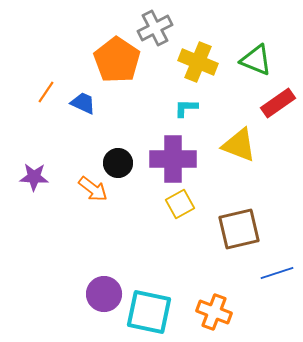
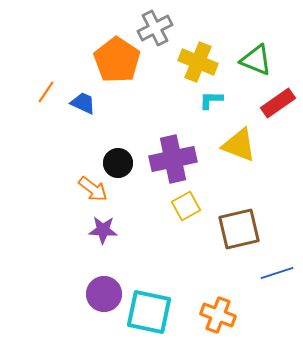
cyan L-shape: moved 25 px right, 8 px up
purple cross: rotated 12 degrees counterclockwise
purple star: moved 69 px right, 53 px down
yellow square: moved 6 px right, 2 px down
orange cross: moved 4 px right, 3 px down
